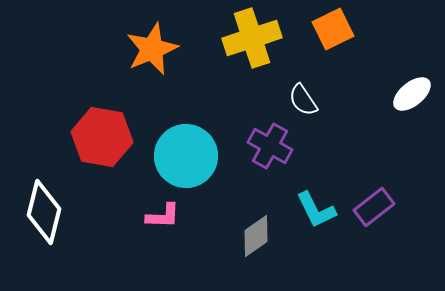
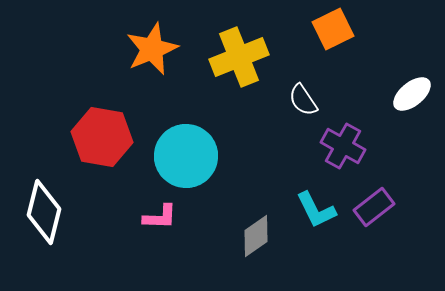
yellow cross: moved 13 px left, 19 px down; rotated 4 degrees counterclockwise
purple cross: moved 73 px right
pink L-shape: moved 3 px left, 1 px down
